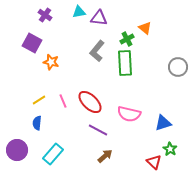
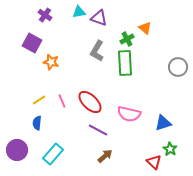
purple triangle: rotated 12 degrees clockwise
gray L-shape: rotated 10 degrees counterclockwise
pink line: moved 1 px left
